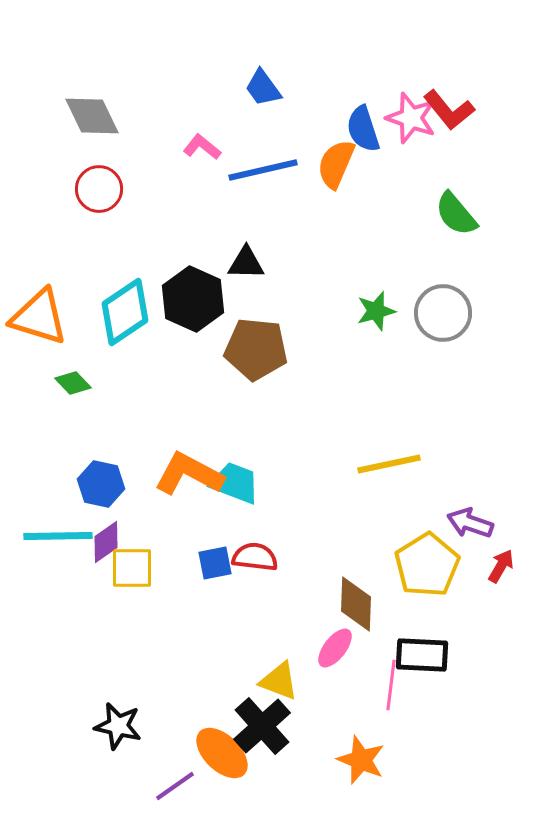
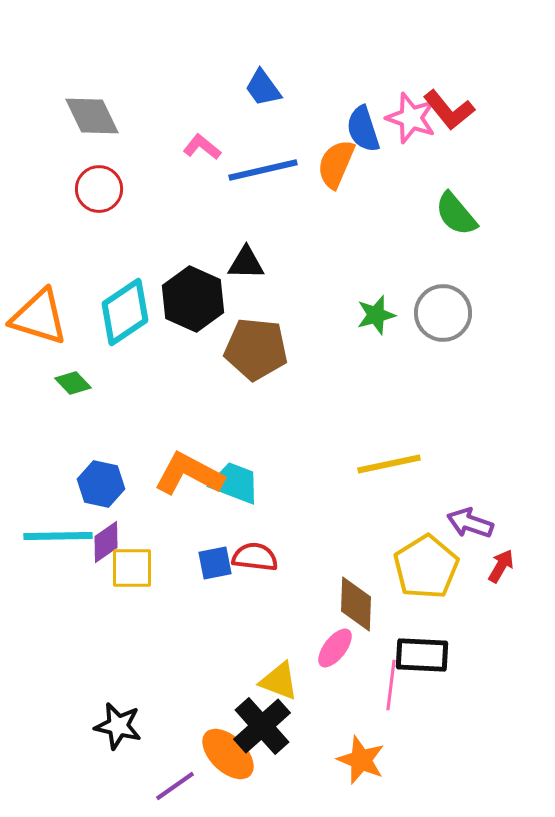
green star: moved 4 px down
yellow pentagon: moved 1 px left, 2 px down
orange ellipse: moved 6 px right, 1 px down
